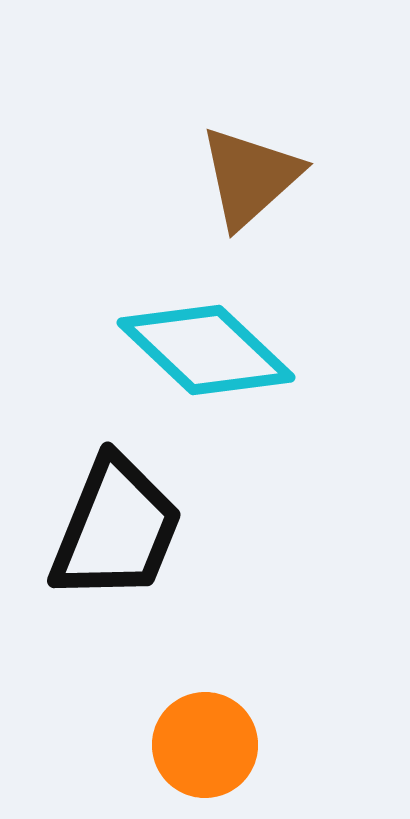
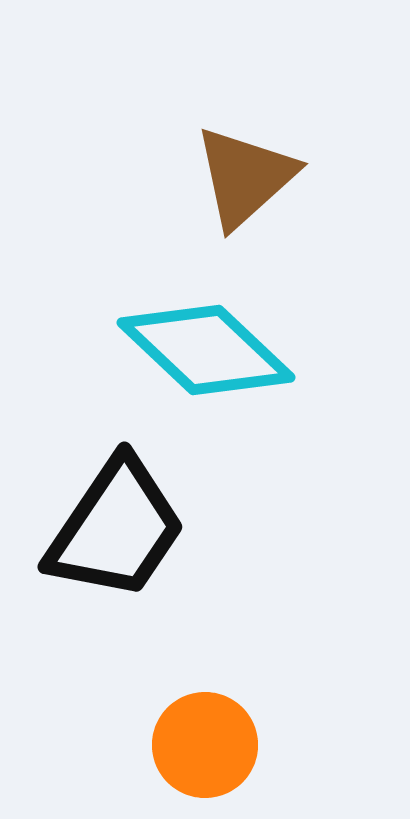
brown triangle: moved 5 px left
black trapezoid: rotated 12 degrees clockwise
